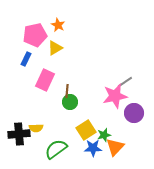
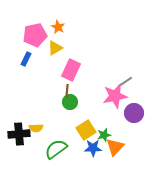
orange star: moved 2 px down
pink rectangle: moved 26 px right, 10 px up
